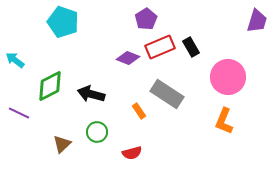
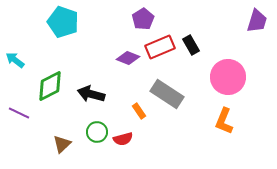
purple pentagon: moved 3 px left
black rectangle: moved 2 px up
red semicircle: moved 9 px left, 14 px up
